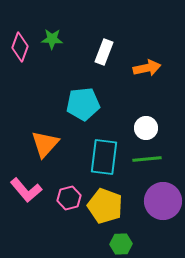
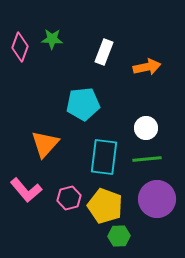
orange arrow: moved 1 px up
purple circle: moved 6 px left, 2 px up
green hexagon: moved 2 px left, 8 px up
